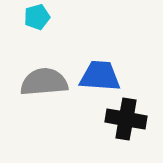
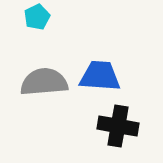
cyan pentagon: rotated 10 degrees counterclockwise
black cross: moved 8 px left, 7 px down
